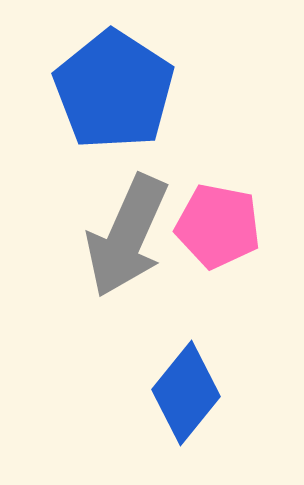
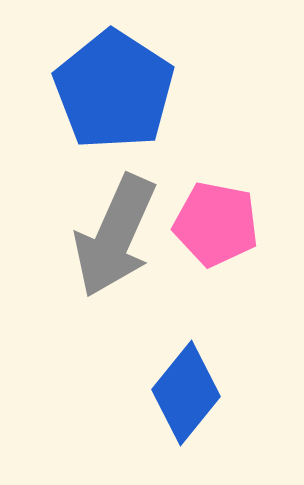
pink pentagon: moved 2 px left, 2 px up
gray arrow: moved 12 px left
